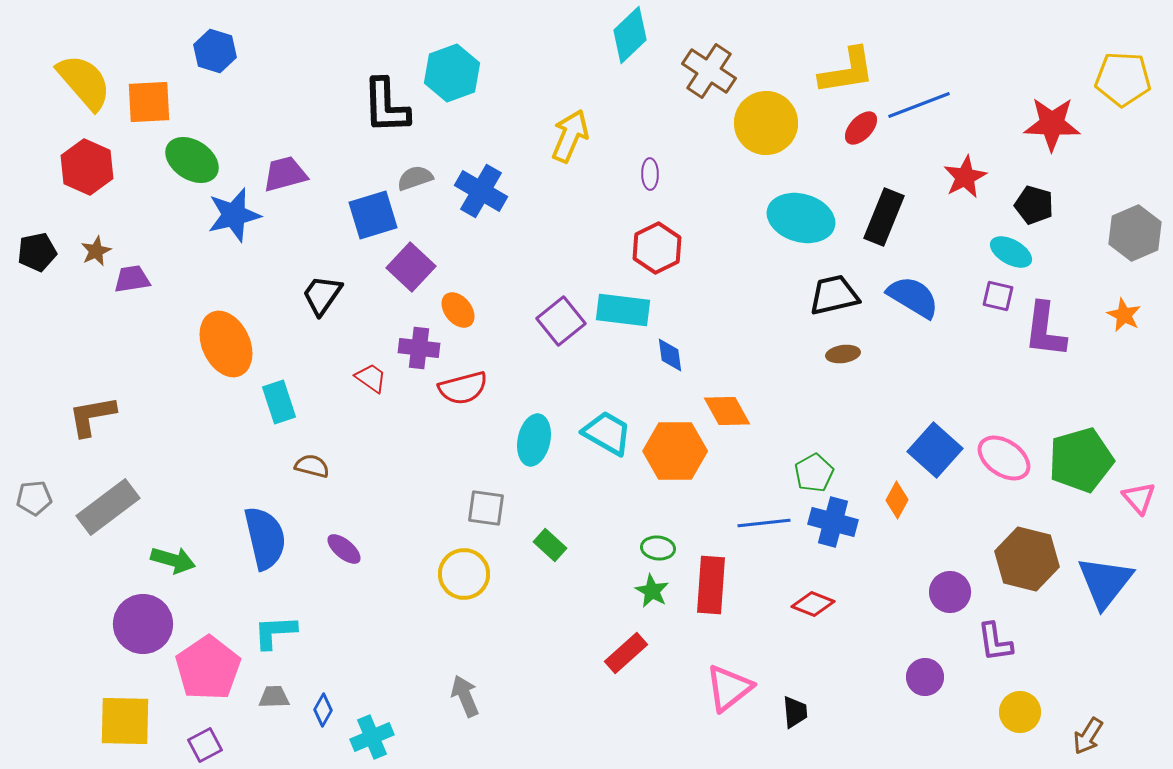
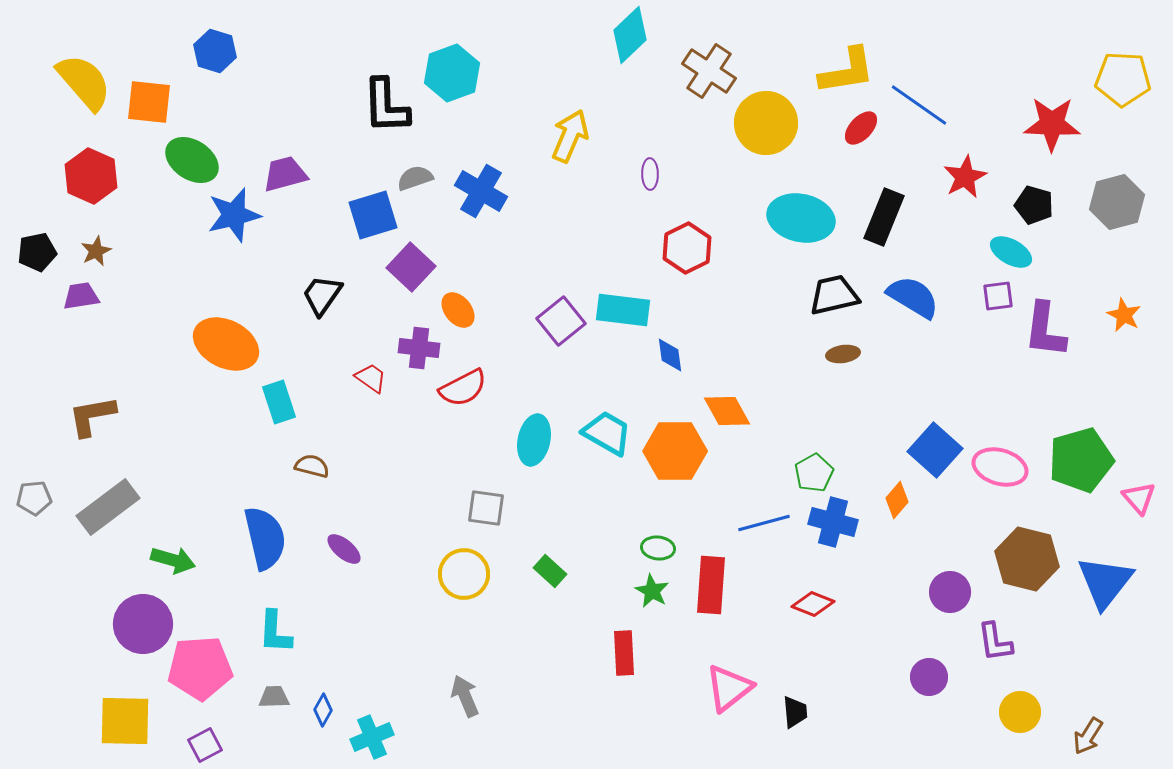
orange square at (149, 102): rotated 9 degrees clockwise
blue line at (919, 105): rotated 56 degrees clockwise
red hexagon at (87, 167): moved 4 px right, 9 px down
cyan ellipse at (801, 218): rotated 4 degrees counterclockwise
gray hexagon at (1135, 233): moved 18 px left, 31 px up; rotated 8 degrees clockwise
red hexagon at (657, 248): moved 30 px right
purple trapezoid at (132, 279): moved 51 px left, 17 px down
purple square at (998, 296): rotated 20 degrees counterclockwise
orange ellipse at (226, 344): rotated 38 degrees counterclockwise
red semicircle at (463, 388): rotated 12 degrees counterclockwise
pink ellipse at (1004, 458): moved 4 px left, 9 px down; rotated 18 degrees counterclockwise
orange diamond at (897, 500): rotated 12 degrees clockwise
blue line at (764, 523): rotated 9 degrees counterclockwise
green rectangle at (550, 545): moved 26 px down
cyan L-shape at (275, 632): rotated 84 degrees counterclockwise
red rectangle at (626, 653): moved 2 px left; rotated 51 degrees counterclockwise
pink pentagon at (208, 668): moved 8 px left; rotated 30 degrees clockwise
purple circle at (925, 677): moved 4 px right
